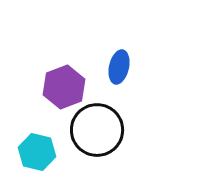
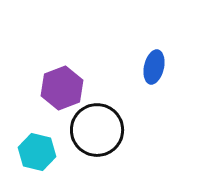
blue ellipse: moved 35 px right
purple hexagon: moved 2 px left, 1 px down
